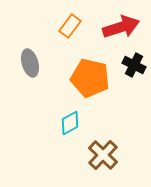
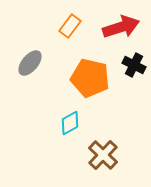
gray ellipse: rotated 56 degrees clockwise
